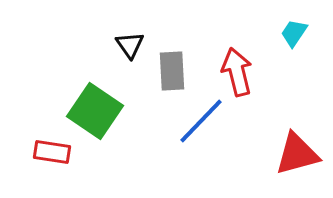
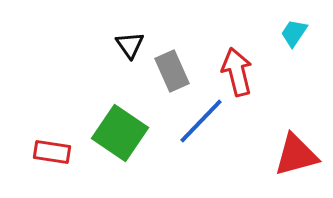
gray rectangle: rotated 21 degrees counterclockwise
green square: moved 25 px right, 22 px down
red triangle: moved 1 px left, 1 px down
